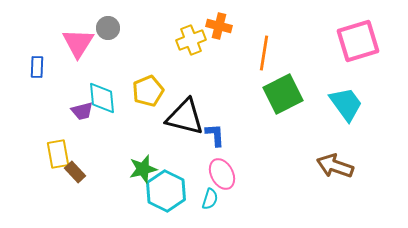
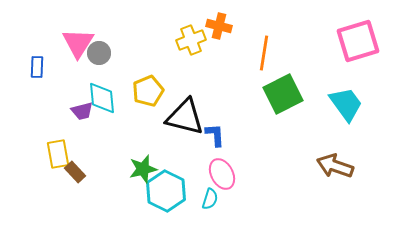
gray circle: moved 9 px left, 25 px down
